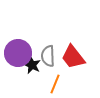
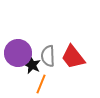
orange line: moved 14 px left
